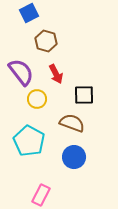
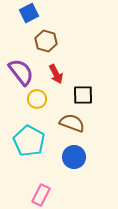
black square: moved 1 px left
